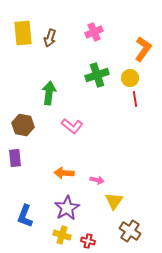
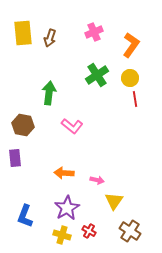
orange L-shape: moved 12 px left, 4 px up
green cross: rotated 15 degrees counterclockwise
red cross: moved 1 px right, 10 px up; rotated 16 degrees clockwise
